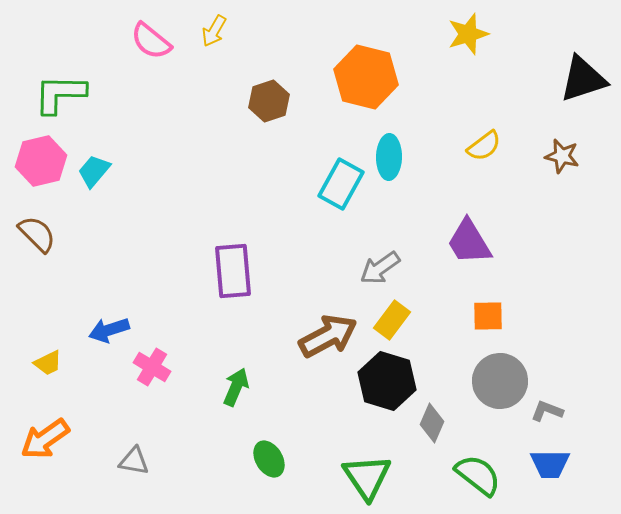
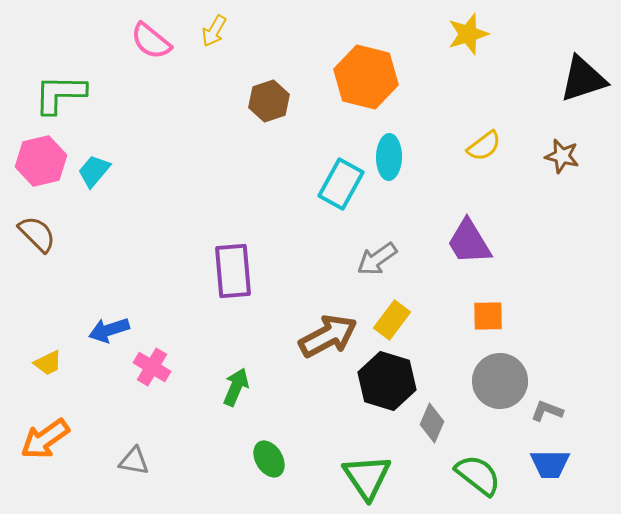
gray arrow: moved 3 px left, 9 px up
